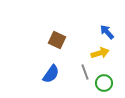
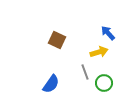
blue arrow: moved 1 px right, 1 px down
yellow arrow: moved 1 px left, 1 px up
blue semicircle: moved 10 px down
